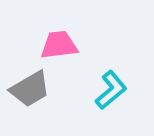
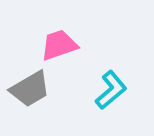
pink trapezoid: rotated 12 degrees counterclockwise
